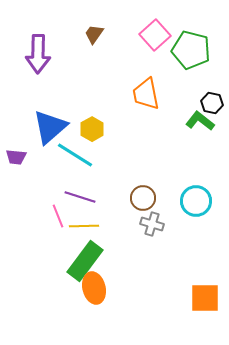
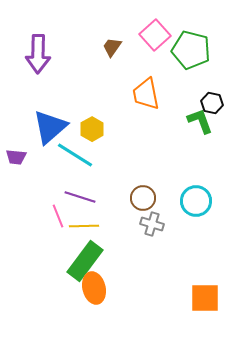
brown trapezoid: moved 18 px right, 13 px down
green L-shape: rotated 32 degrees clockwise
